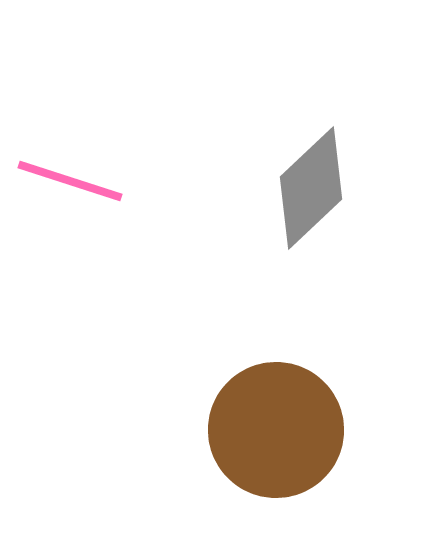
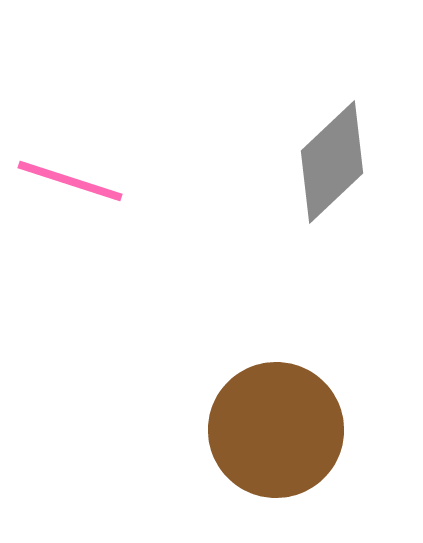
gray diamond: moved 21 px right, 26 px up
